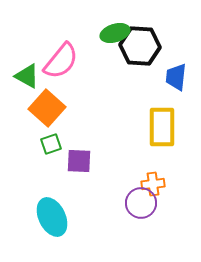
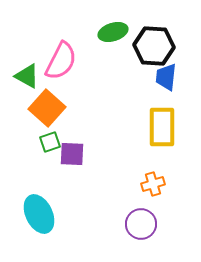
green ellipse: moved 2 px left, 1 px up
black hexagon: moved 14 px right
pink semicircle: rotated 12 degrees counterclockwise
blue trapezoid: moved 10 px left
green square: moved 1 px left, 2 px up
purple square: moved 7 px left, 7 px up
orange cross: rotated 10 degrees counterclockwise
purple circle: moved 21 px down
cyan ellipse: moved 13 px left, 3 px up
